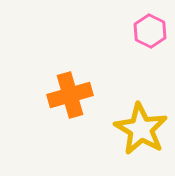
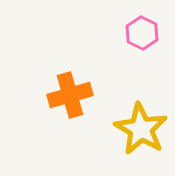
pink hexagon: moved 8 px left, 2 px down
